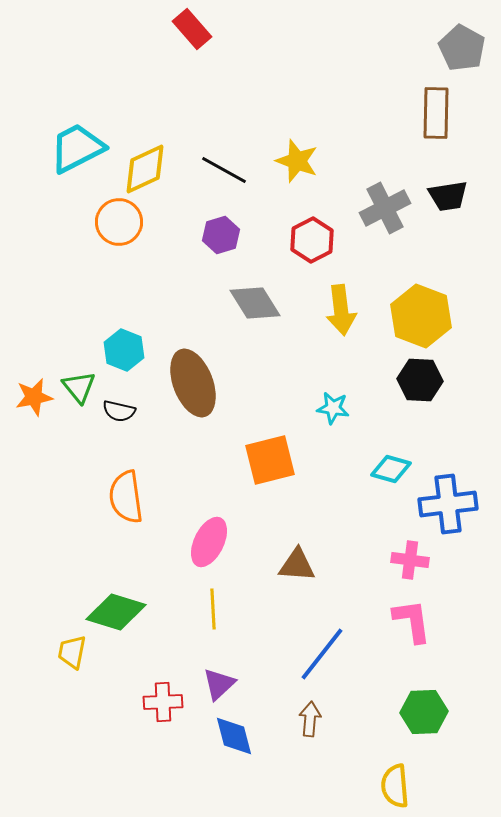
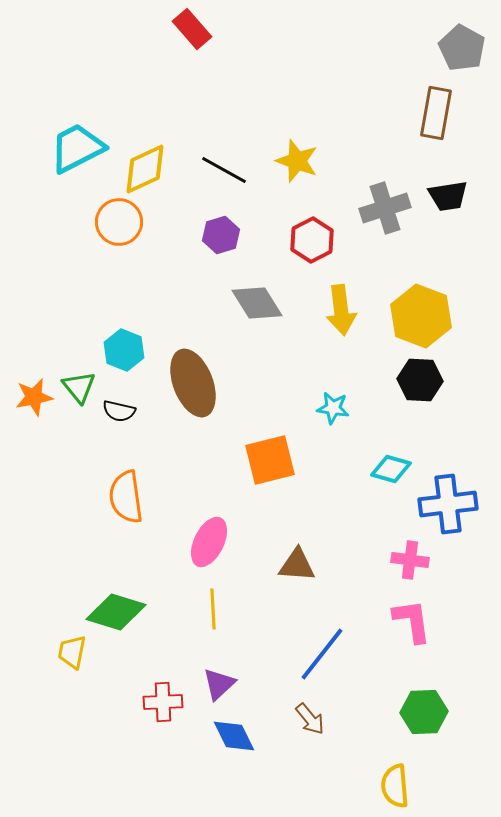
brown rectangle: rotated 9 degrees clockwise
gray cross: rotated 9 degrees clockwise
gray diamond: moved 2 px right
brown arrow: rotated 136 degrees clockwise
blue diamond: rotated 12 degrees counterclockwise
